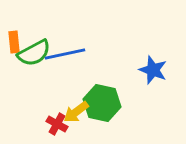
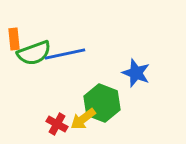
orange rectangle: moved 3 px up
green semicircle: rotated 8 degrees clockwise
blue star: moved 17 px left, 3 px down
green hexagon: rotated 9 degrees clockwise
yellow arrow: moved 7 px right, 7 px down
